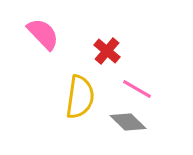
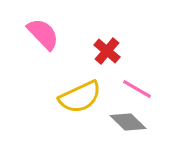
yellow semicircle: rotated 57 degrees clockwise
